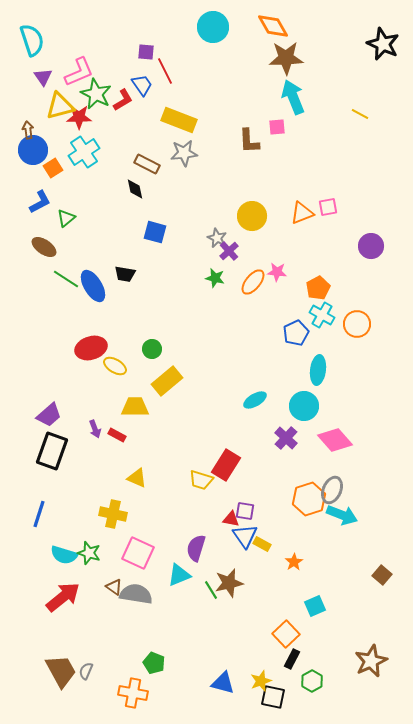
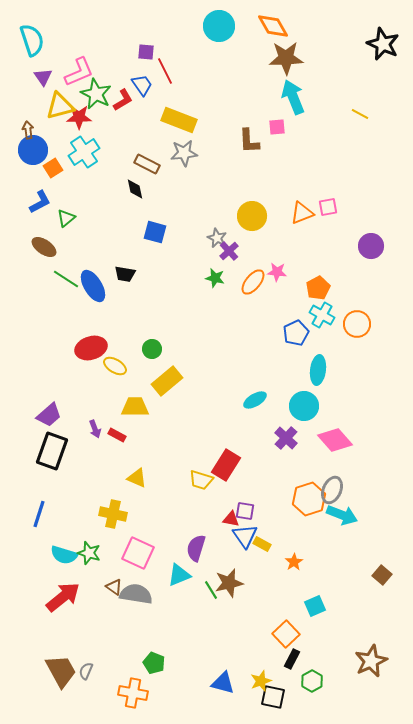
cyan circle at (213, 27): moved 6 px right, 1 px up
